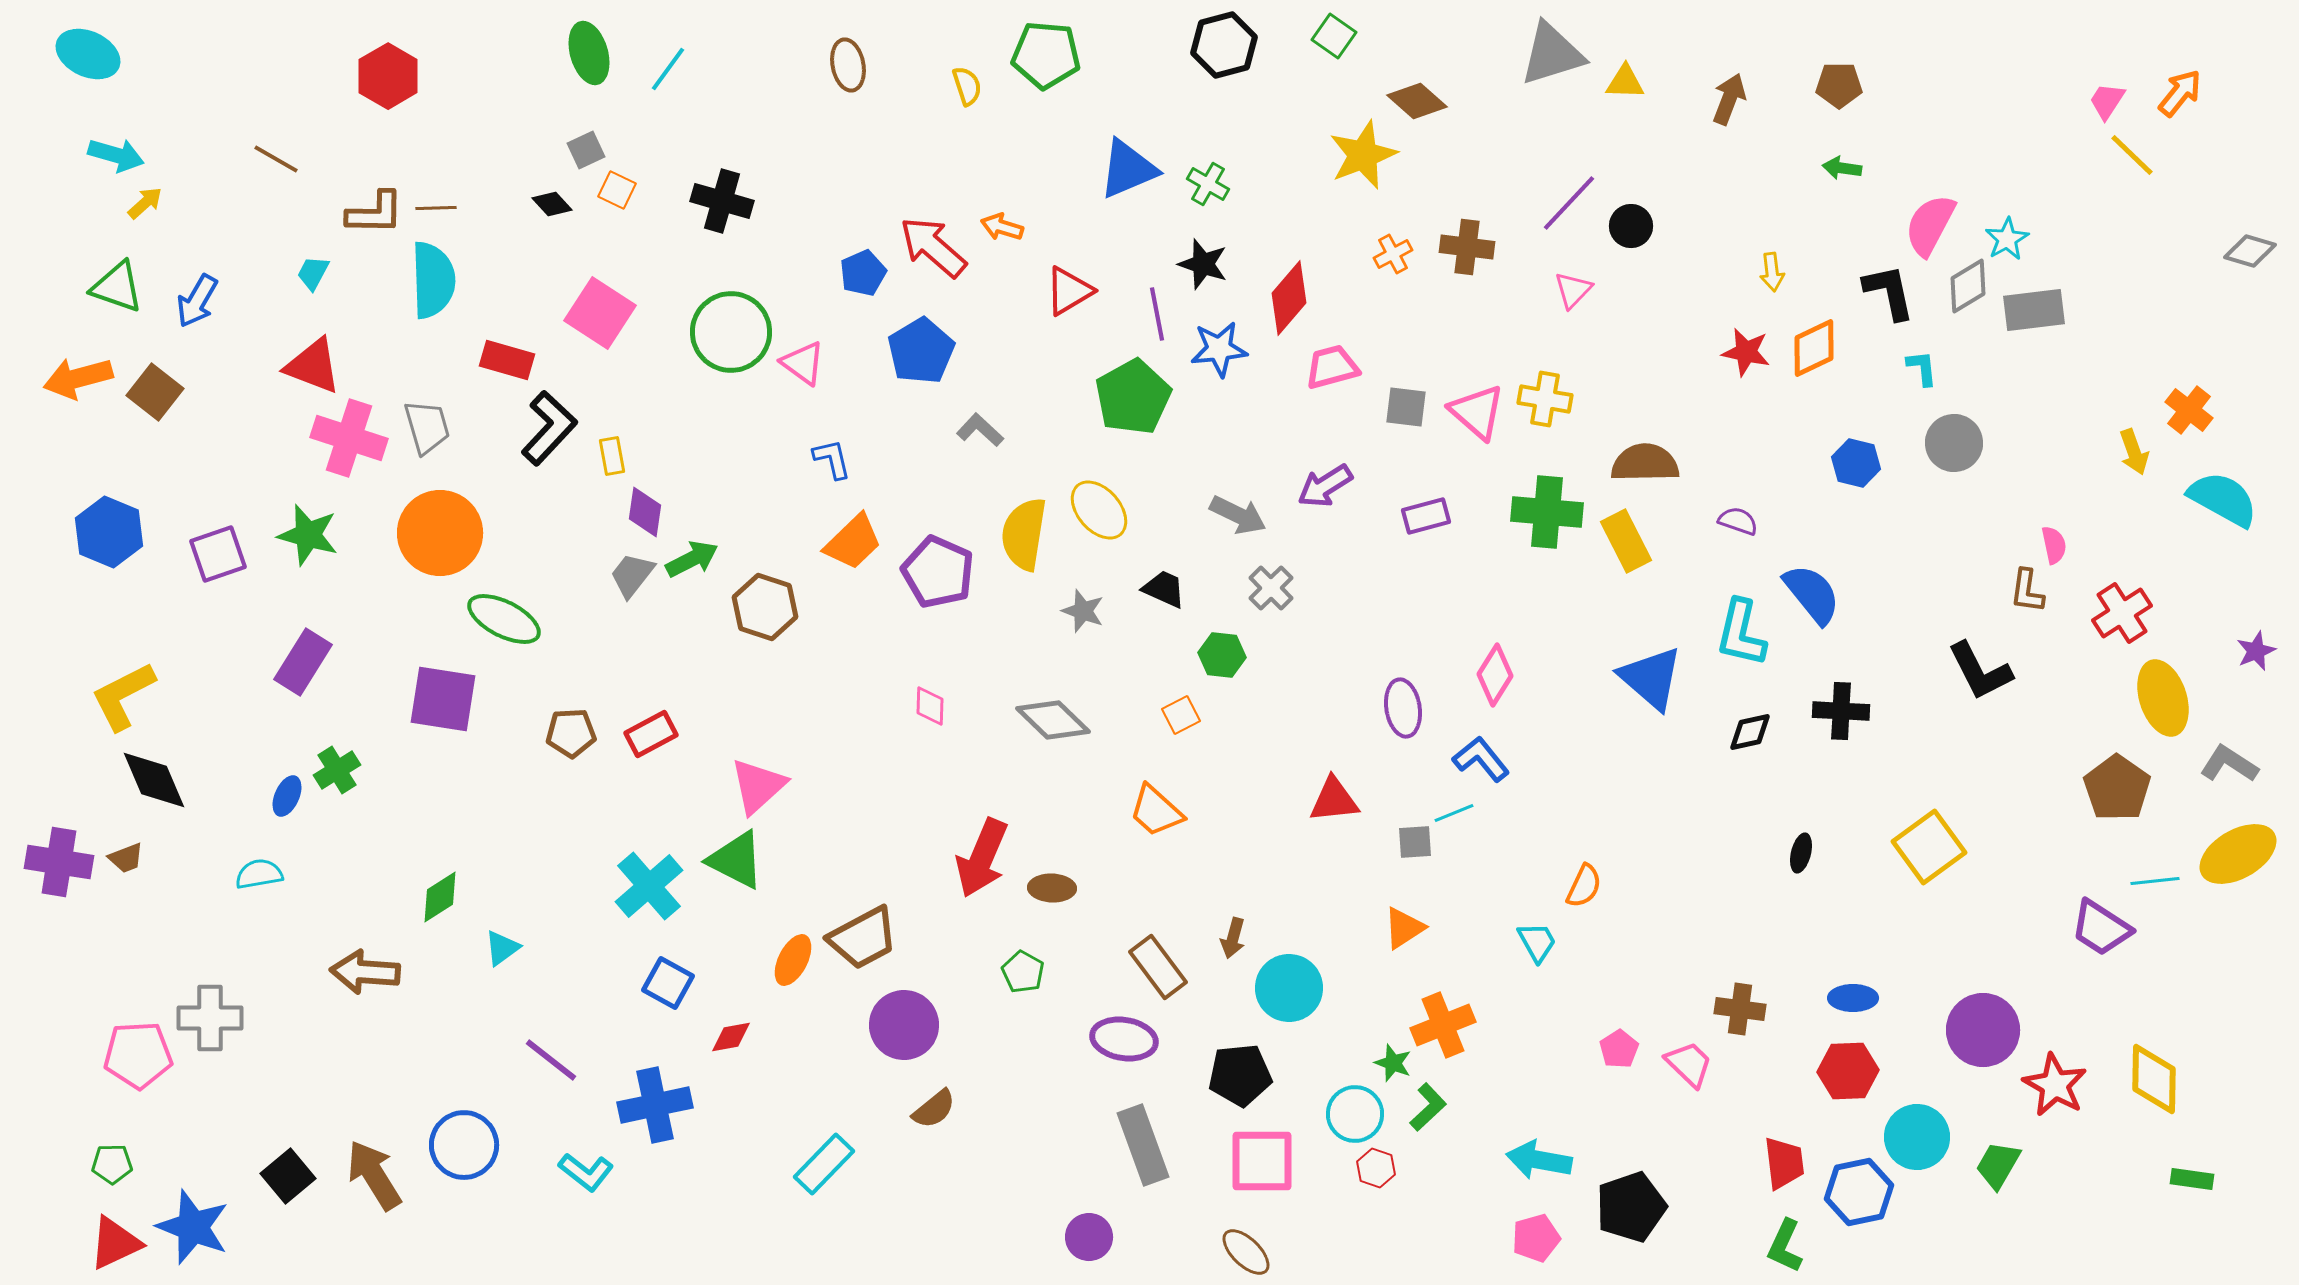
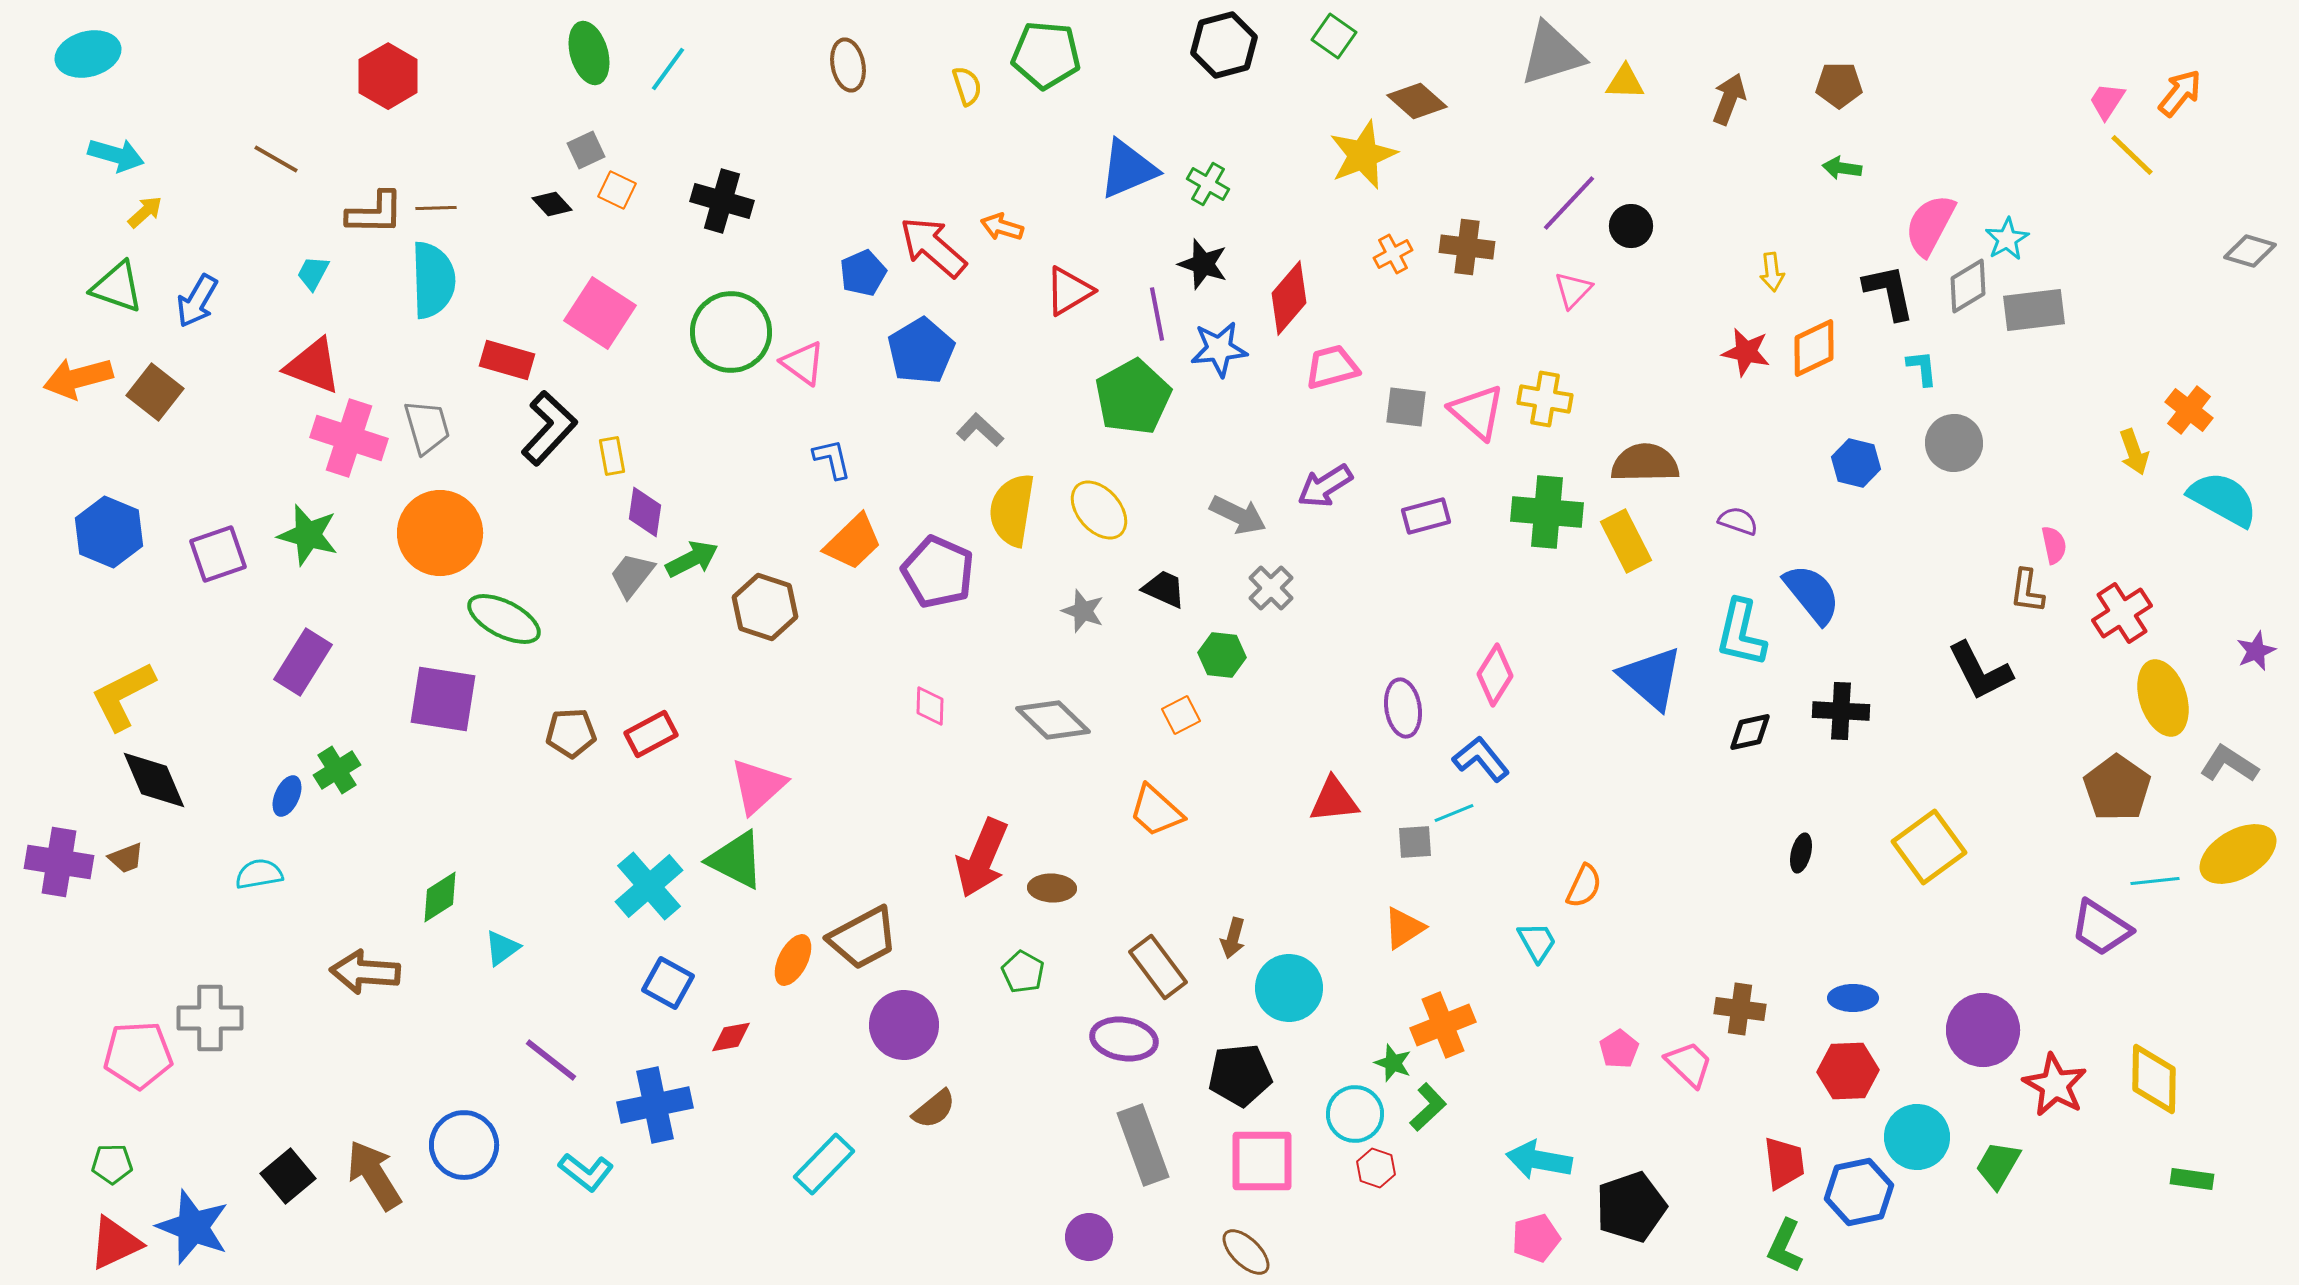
cyan ellipse at (88, 54): rotated 40 degrees counterclockwise
yellow arrow at (145, 203): moved 9 px down
yellow semicircle at (1024, 534): moved 12 px left, 24 px up
